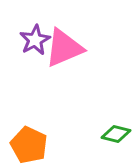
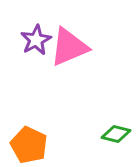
purple star: moved 1 px right
pink triangle: moved 5 px right, 1 px up
